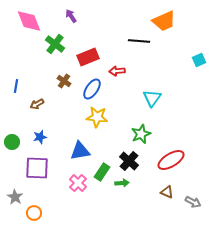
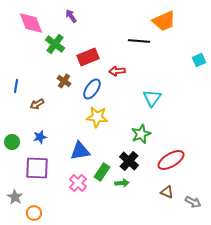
pink diamond: moved 2 px right, 2 px down
